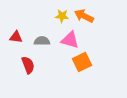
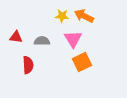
pink triangle: moved 3 px right, 1 px up; rotated 42 degrees clockwise
red semicircle: rotated 18 degrees clockwise
